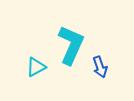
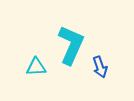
cyan triangle: rotated 25 degrees clockwise
